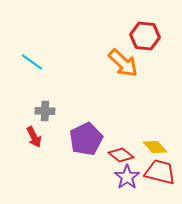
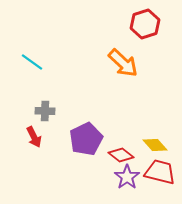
red hexagon: moved 12 px up; rotated 24 degrees counterclockwise
yellow diamond: moved 2 px up
